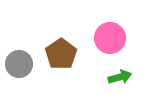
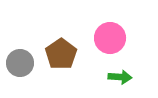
gray circle: moved 1 px right, 1 px up
green arrow: rotated 20 degrees clockwise
